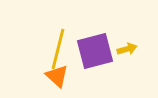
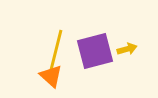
yellow line: moved 2 px left, 1 px down
orange triangle: moved 6 px left
